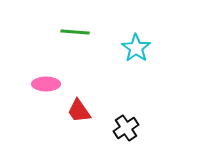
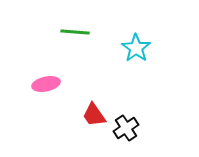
pink ellipse: rotated 12 degrees counterclockwise
red trapezoid: moved 15 px right, 4 px down
